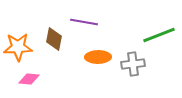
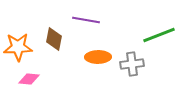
purple line: moved 2 px right, 2 px up
gray cross: moved 1 px left
